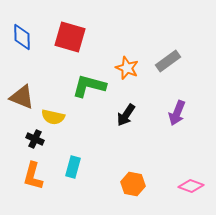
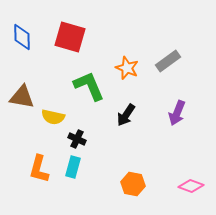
green L-shape: rotated 52 degrees clockwise
brown triangle: rotated 12 degrees counterclockwise
black cross: moved 42 px right
orange L-shape: moved 6 px right, 7 px up
